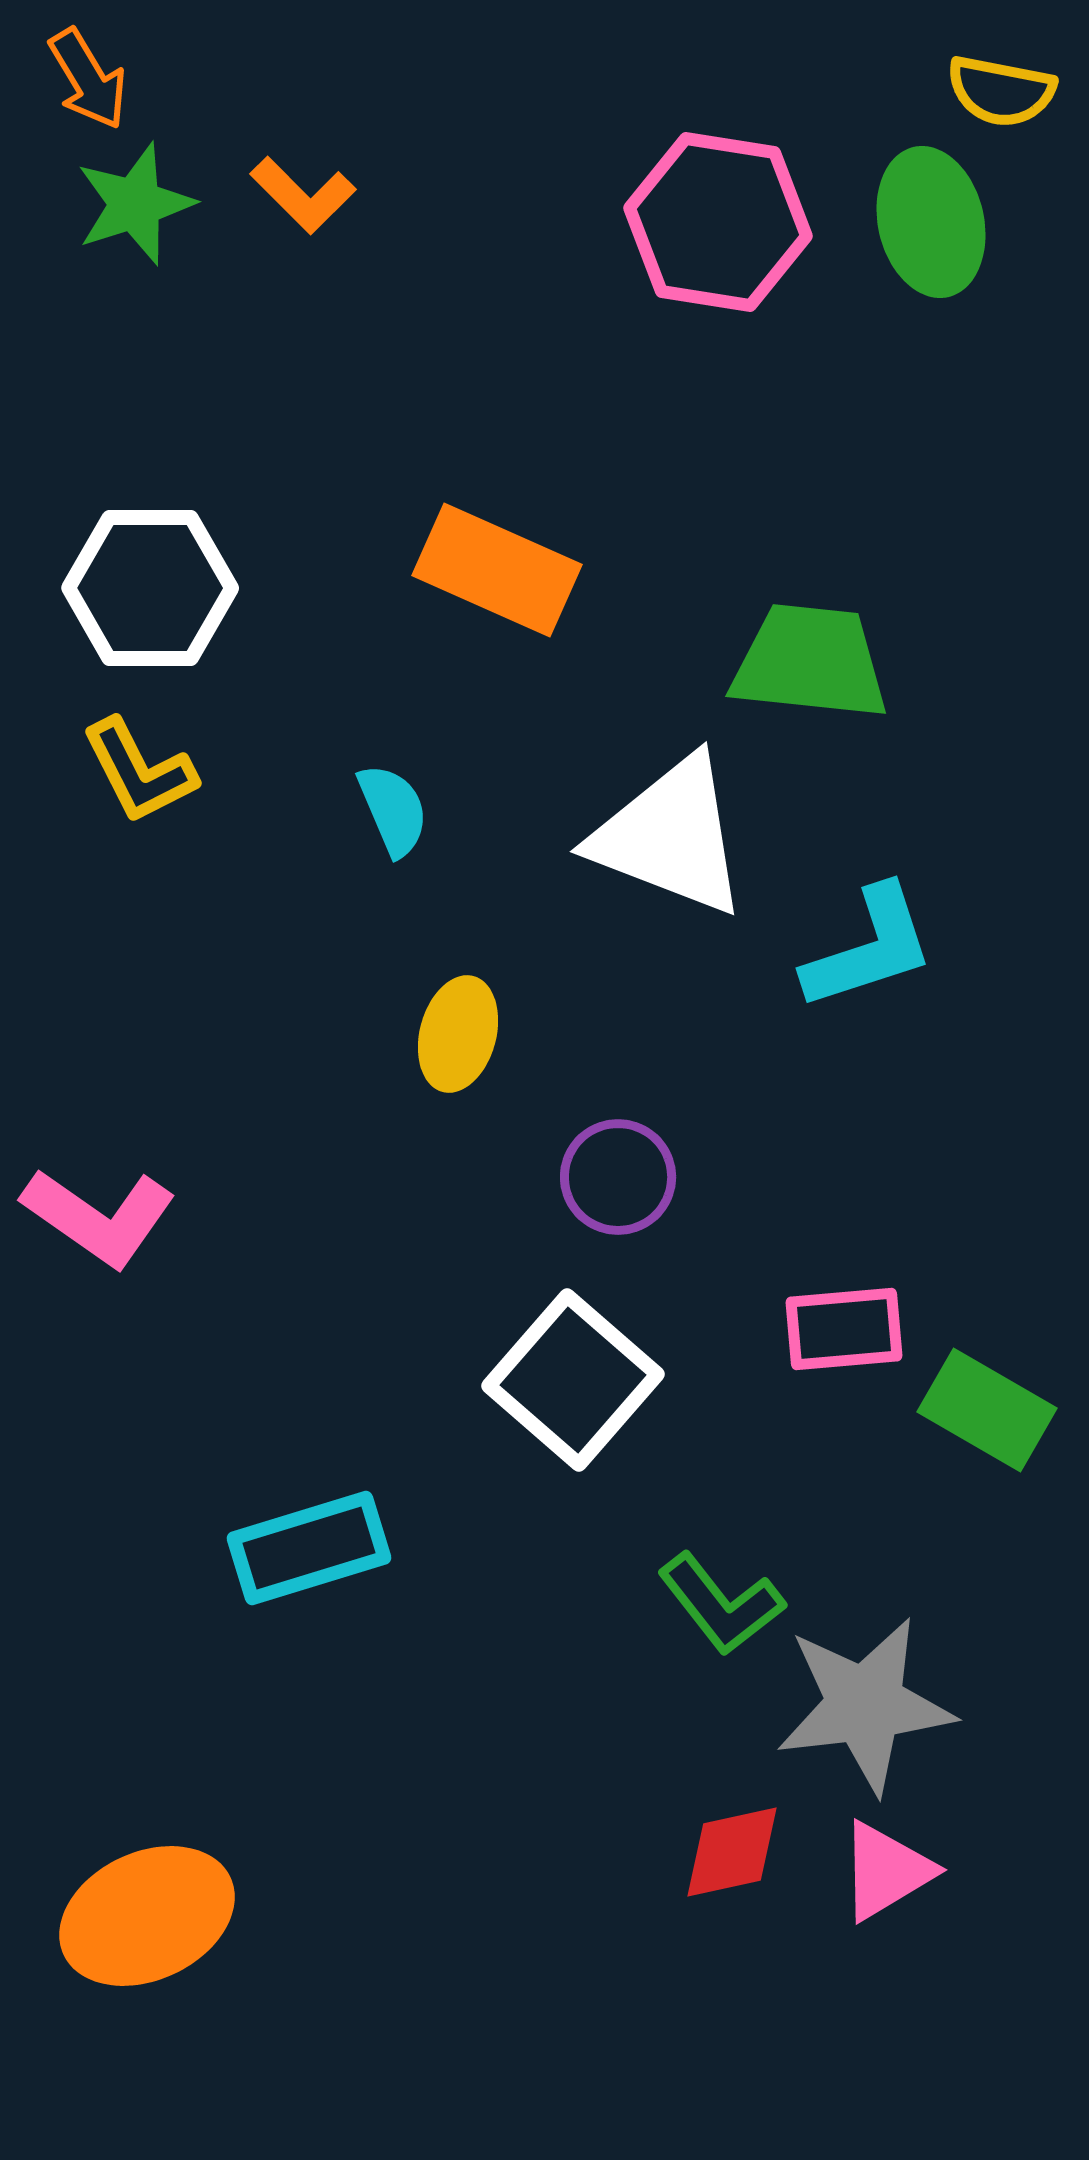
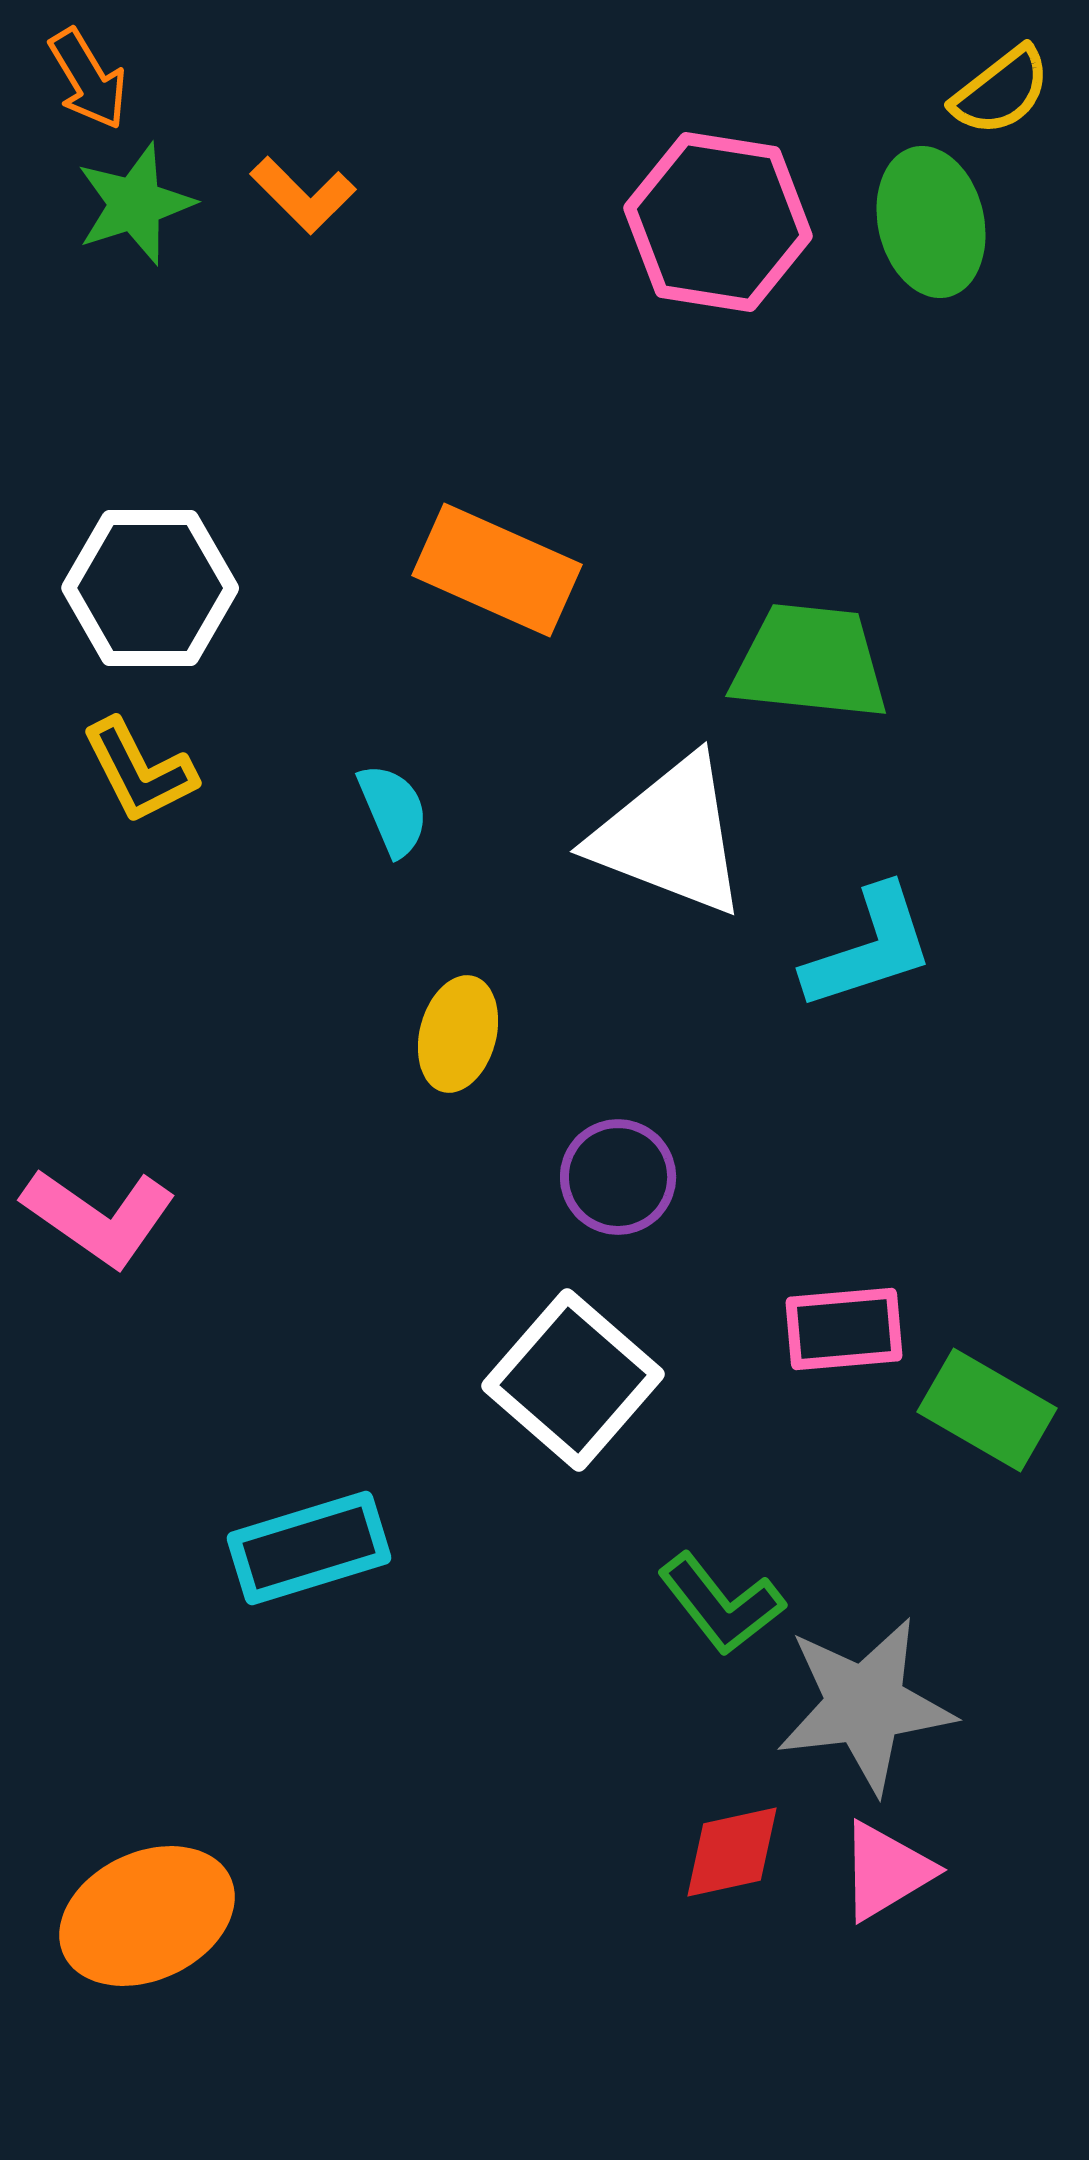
yellow semicircle: rotated 49 degrees counterclockwise
